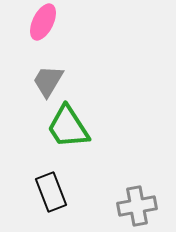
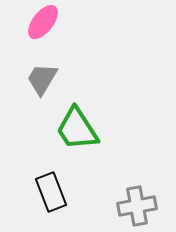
pink ellipse: rotated 12 degrees clockwise
gray trapezoid: moved 6 px left, 2 px up
green trapezoid: moved 9 px right, 2 px down
